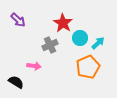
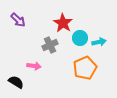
cyan arrow: moved 1 px right, 1 px up; rotated 32 degrees clockwise
orange pentagon: moved 3 px left, 1 px down
